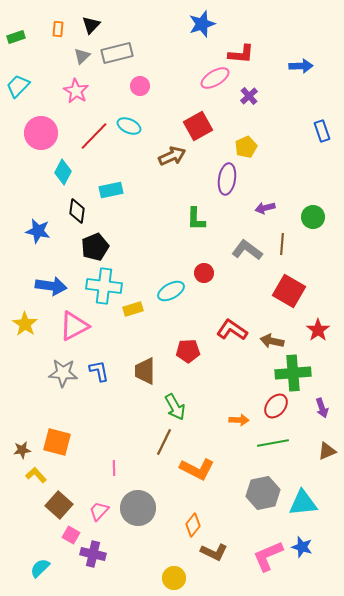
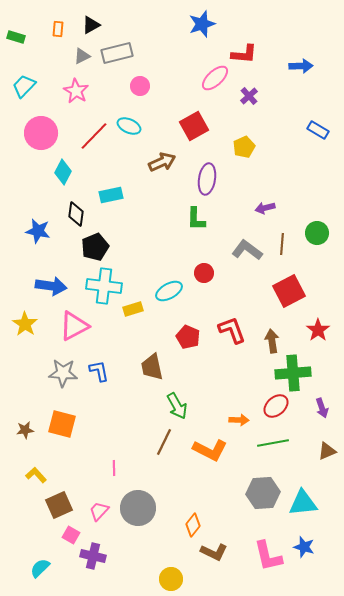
black triangle at (91, 25): rotated 18 degrees clockwise
green rectangle at (16, 37): rotated 36 degrees clockwise
red L-shape at (241, 54): moved 3 px right
gray triangle at (82, 56): rotated 18 degrees clockwise
pink ellipse at (215, 78): rotated 12 degrees counterclockwise
cyan trapezoid at (18, 86): moved 6 px right
red square at (198, 126): moved 4 px left
blue rectangle at (322, 131): moved 4 px left, 1 px up; rotated 40 degrees counterclockwise
yellow pentagon at (246, 147): moved 2 px left
brown arrow at (172, 156): moved 10 px left, 6 px down
purple ellipse at (227, 179): moved 20 px left
cyan rectangle at (111, 190): moved 5 px down
black diamond at (77, 211): moved 1 px left, 3 px down
green circle at (313, 217): moved 4 px right, 16 px down
cyan ellipse at (171, 291): moved 2 px left
red square at (289, 291): rotated 32 degrees clockwise
red L-shape at (232, 330): rotated 36 degrees clockwise
brown arrow at (272, 341): rotated 70 degrees clockwise
red pentagon at (188, 351): moved 14 px up; rotated 25 degrees clockwise
brown trapezoid at (145, 371): moved 7 px right, 4 px up; rotated 12 degrees counterclockwise
red ellipse at (276, 406): rotated 10 degrees clockwise
green arrow at (175, 407): moved 2 px right, 1 px up
orange square at (57, 442): moved 5 px right, 18 px up
brown star at (22, 450): moved 3 px right, 20 px up
orange L-shape at (197, 469): moved 13 px right, 19 px up
gray hexagon at (263, 493): rotated 8 degrees clockwise
brown square at (59, 505): rotated 24 degrees clockwise
blue star at (302, 547): moved 2 px right
purple cross at (93, 554): moved 2 px down
pink L-shape at (268, 556): rotated 80 degrees counterclockwise
yellow circle at (174, 578): moved 3 px left, 1 px down
